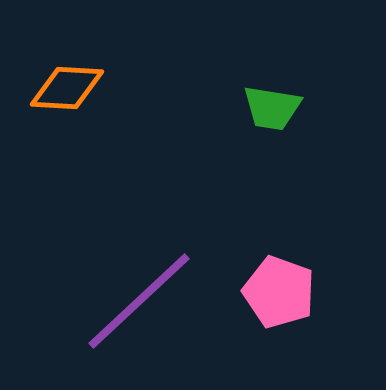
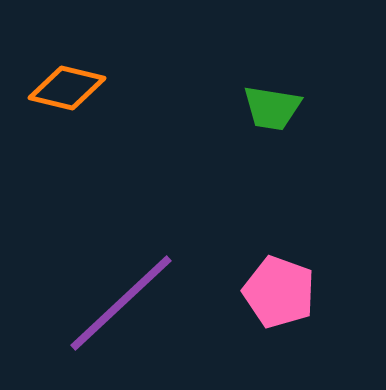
orange diamond: rotated 10 degrees clockwise
purple line: moved 18 px left, 2 px down
